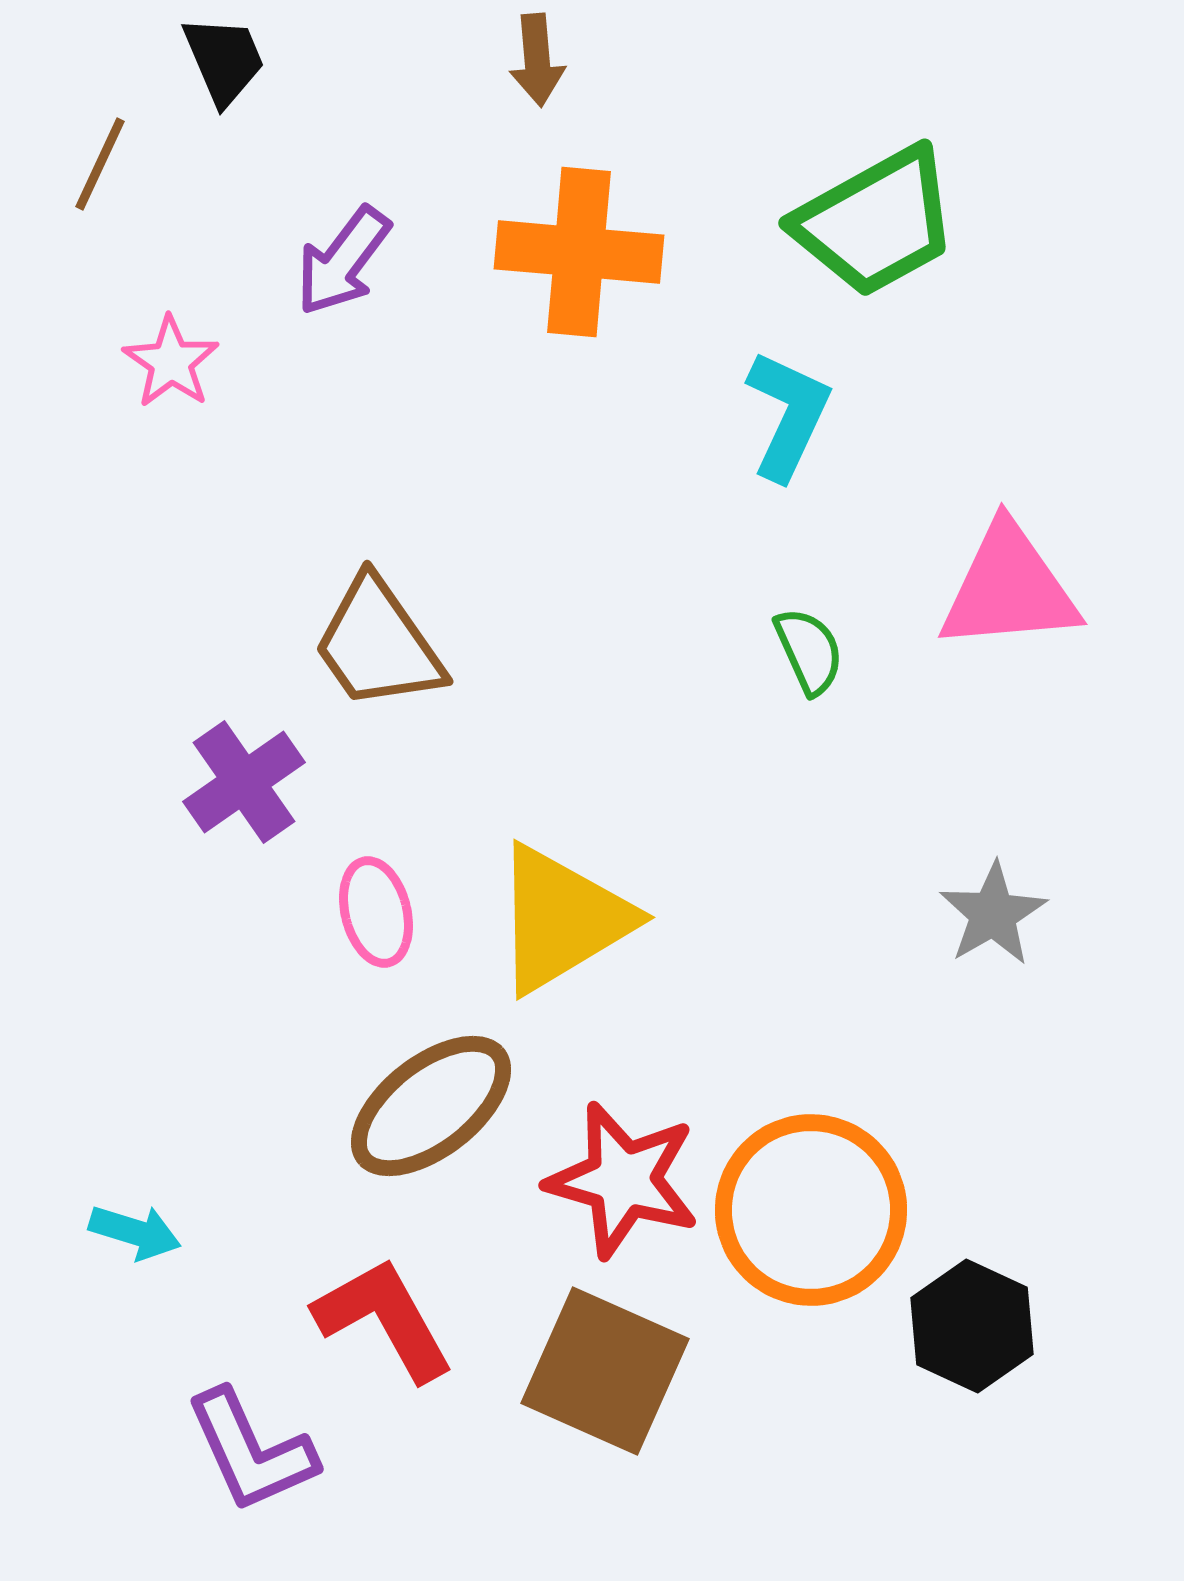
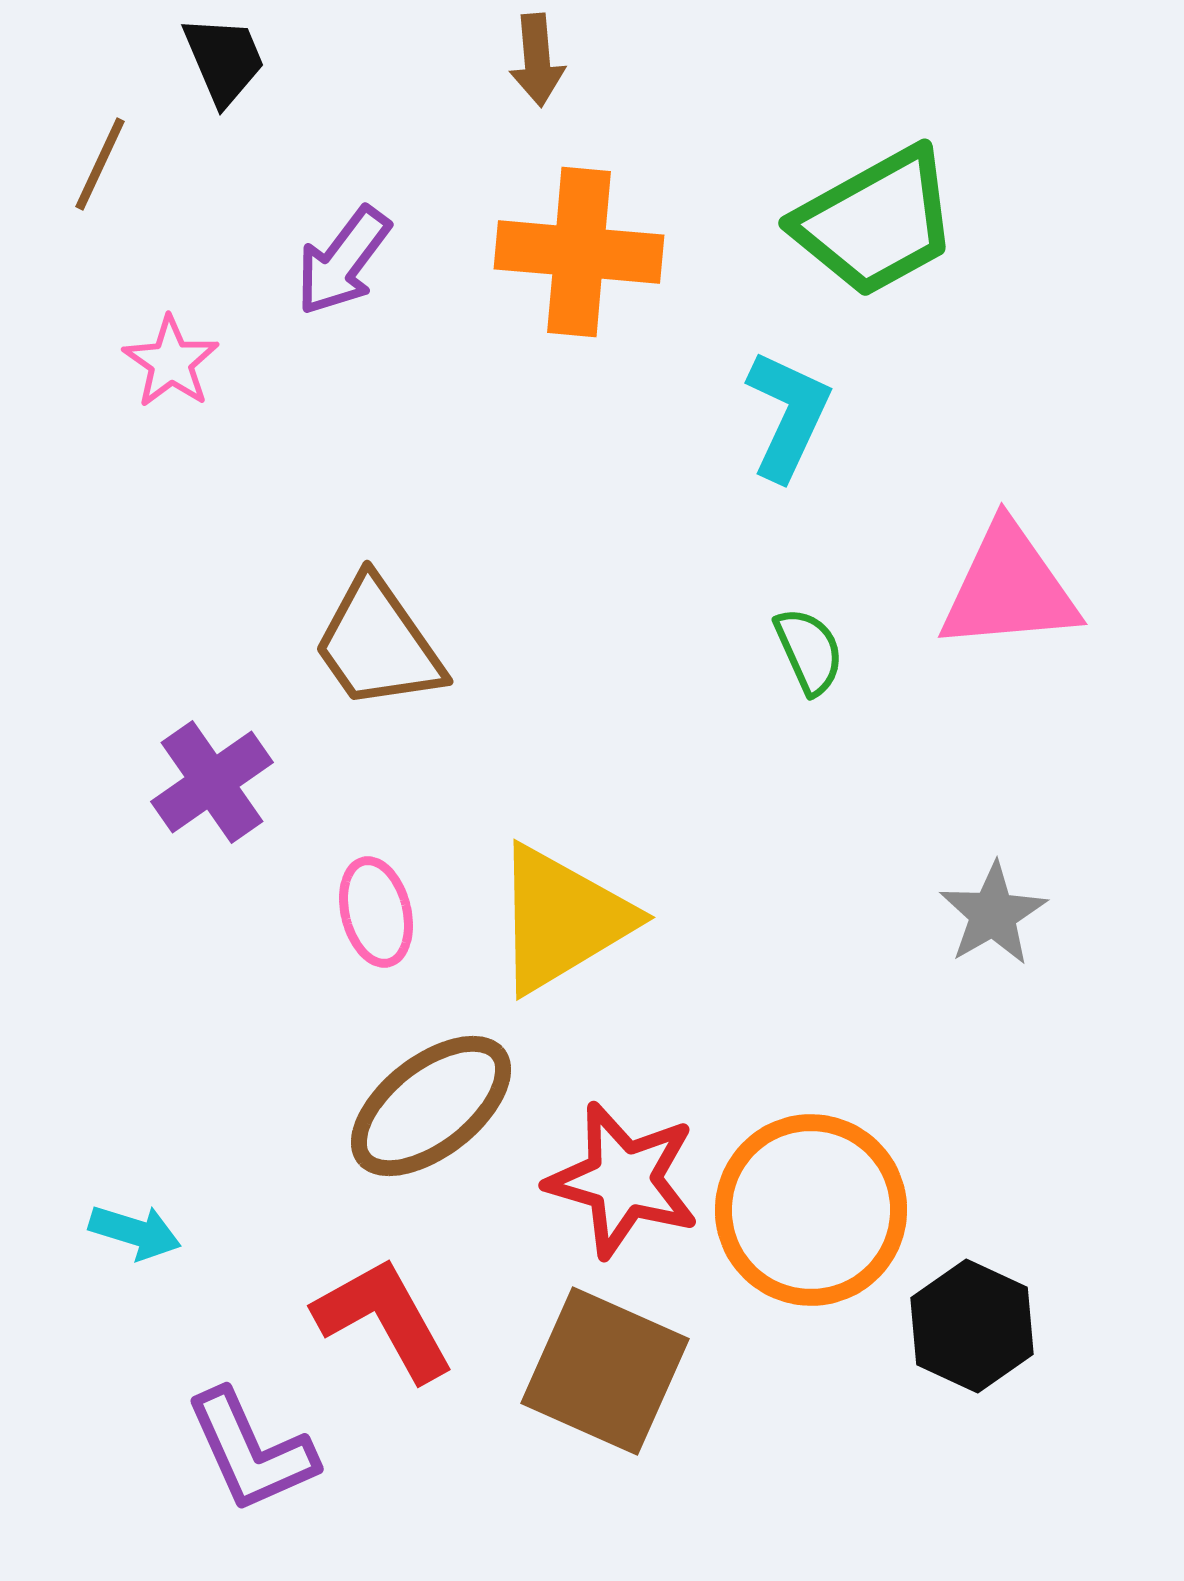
purple cross: moved 32 px left
